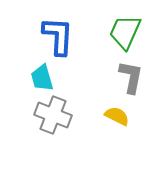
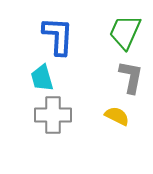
gray cross: rotated 21 degrees counterclockwise
